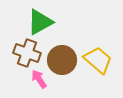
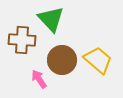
green triangle: moved 11 px right, 3 px up; rotated 44 degrees counterclockwise
brown cross: moved 5 px left, 13 px up; rotated 16 degrees counterclockwise
